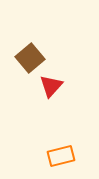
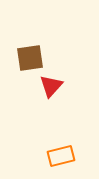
brown square: rotated 32 degrees clockwise
